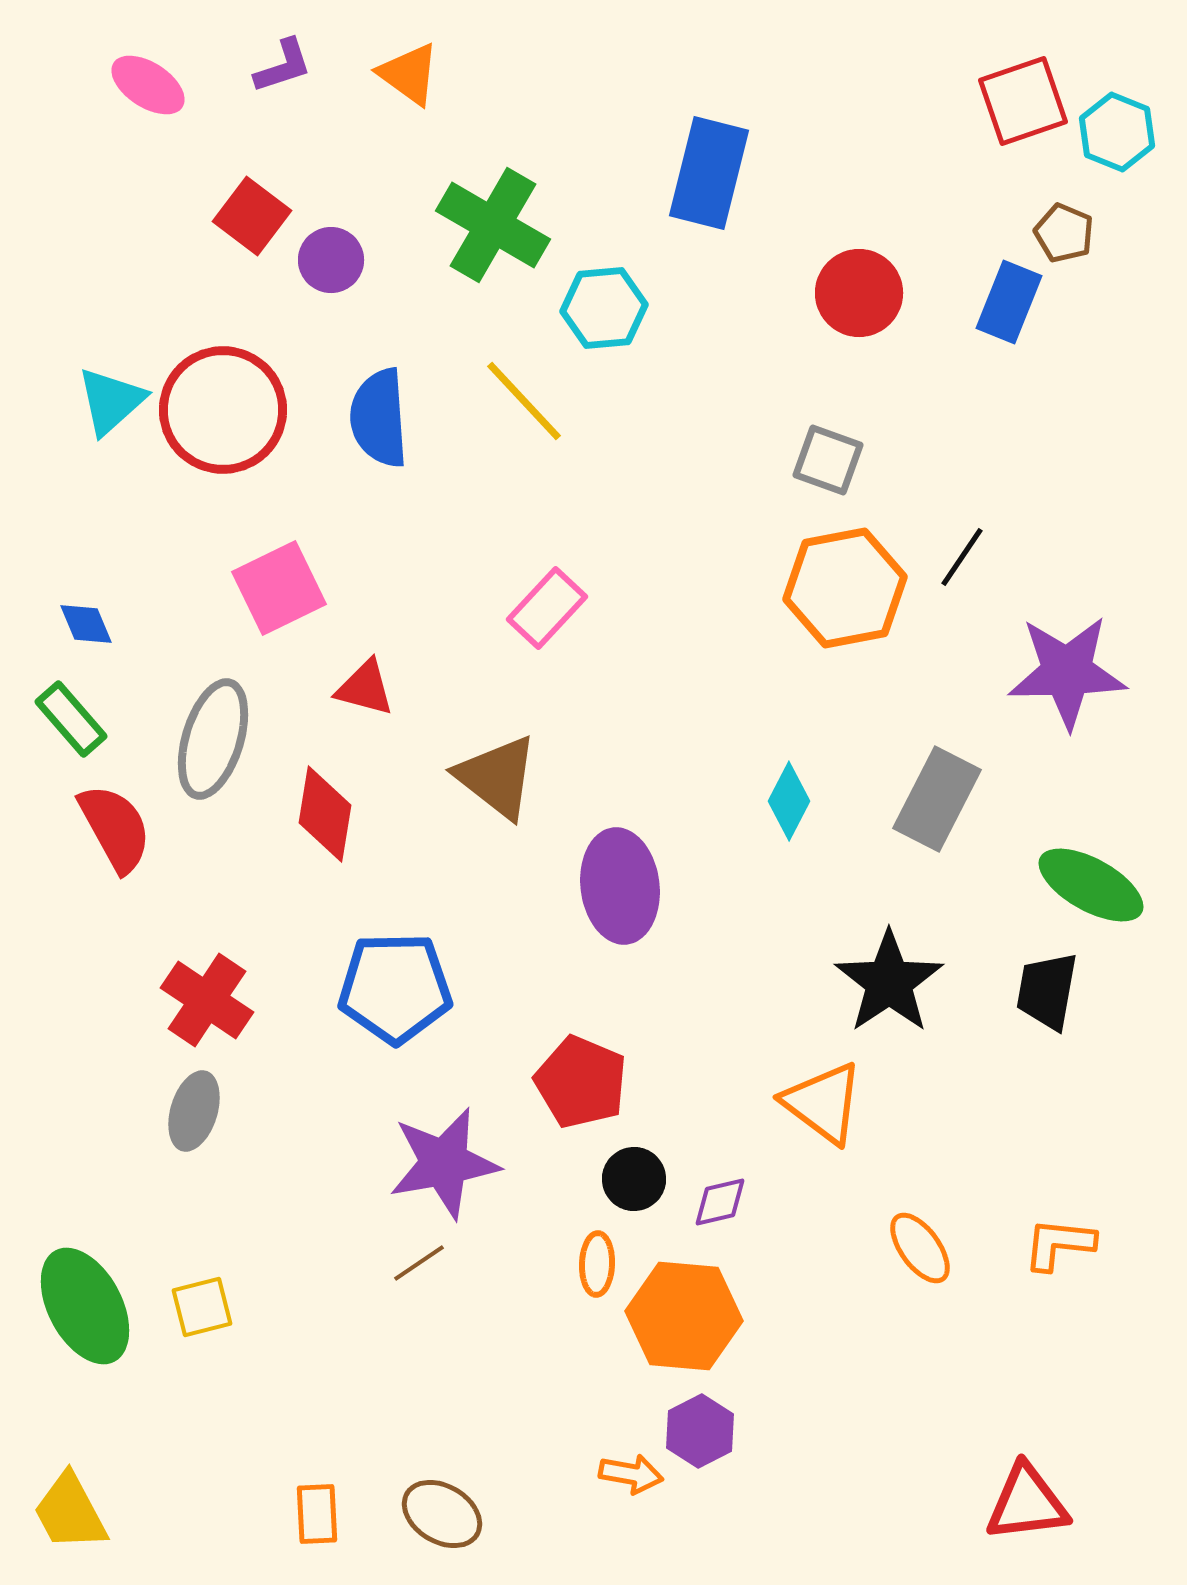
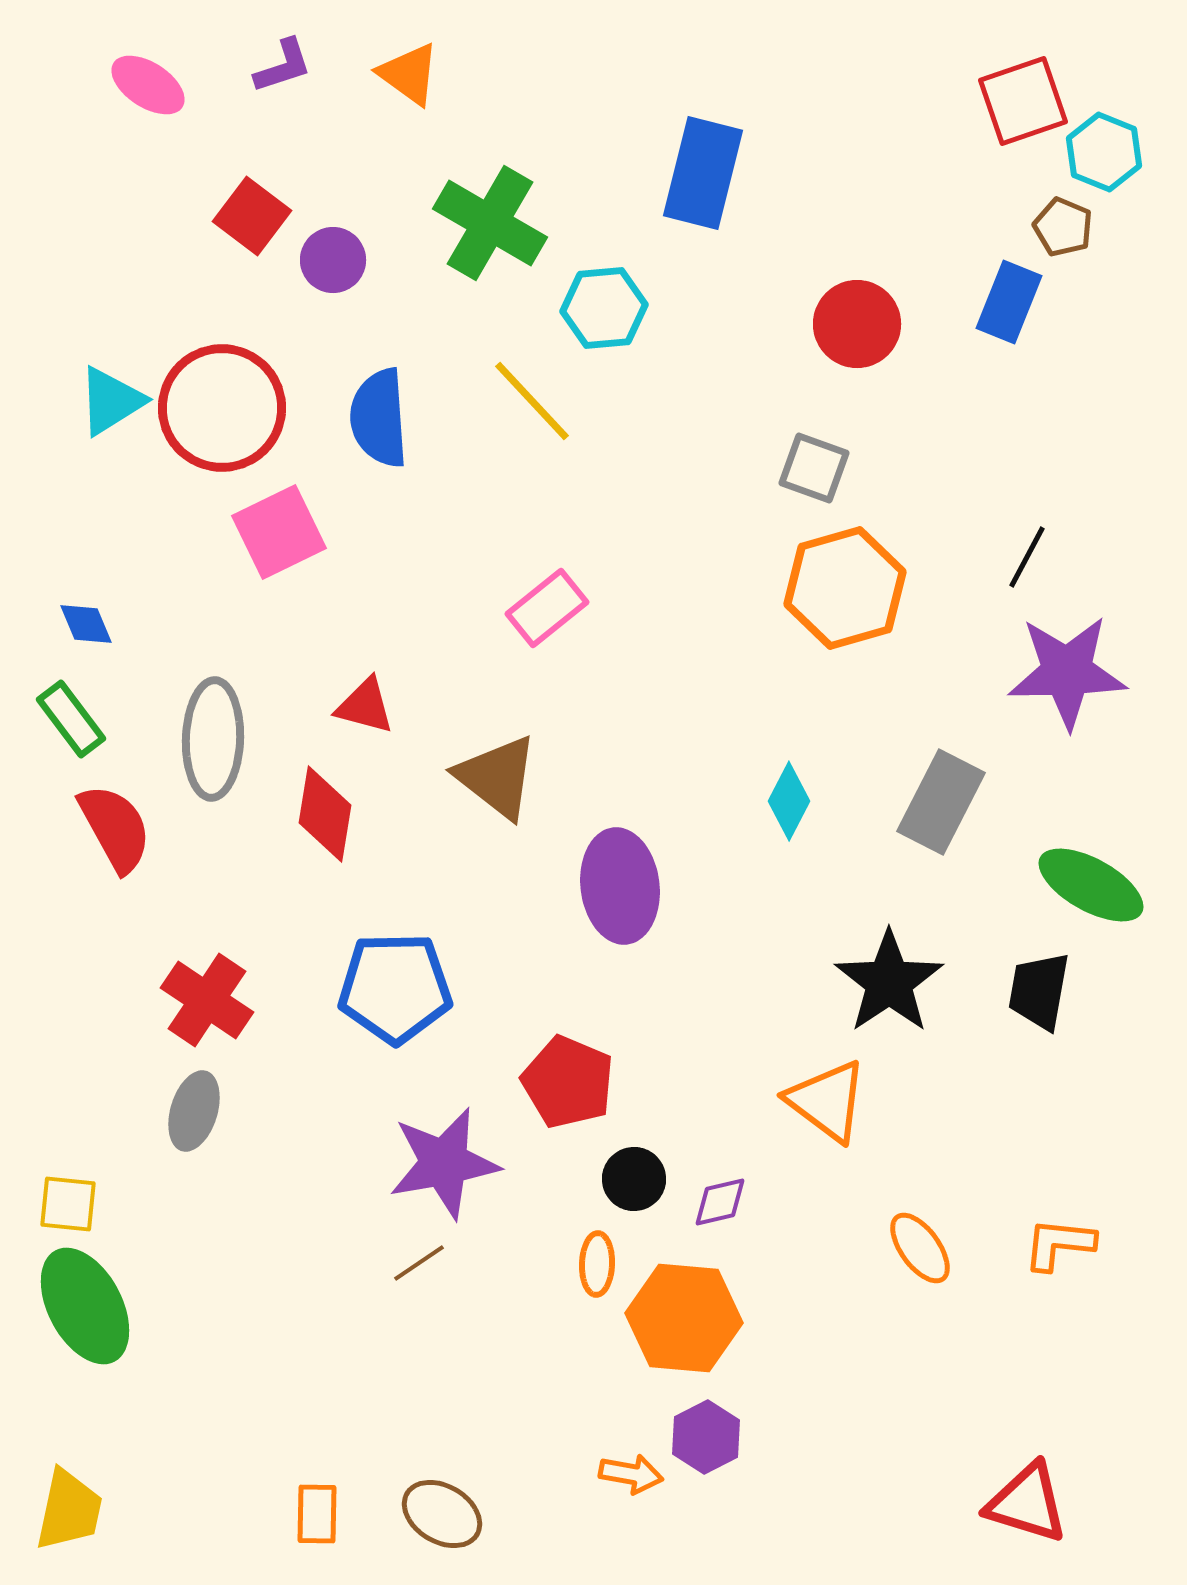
cyan hexagon at (1117, 132): moved 13 px left, 20 px down
blue rectangle at (709, 173): moved 6 px left
green cross at (493, 225): moved 3 px left, 2 px up
brown pentagon at (1064, 233): moved 1 px left, 6 px up
purple circle at (331, 260): moved 2 px right
red circle at (859, 293): moved 2 px left, 31 px down
cyan triangle at (111, 401): rotated 10 degrees clockwise
yellow line at (524, 401): moved 8 px right
red circle at (223, 410): moved 1 px left, 2 px up
gray square at (828, 460): moved 14 px left, 8 px down
black line at (962, 557): moved 65 px right; rotated 6 degrees counterclockwise
pink square at (279, 588): moved 56 px up
orange hexagon at (845, 588): rotated 5 degrees counterclockwise
pink rectangle at (547, 608): rotated 8 degrees clockwise
red triangle at (365, 688): moved 18 px down
green rectangle at (71, 719): rotated 4 degrees clockwise
gray ellipse at (213, 739): rotated 15 degrees counterclockwise
gray rectangle at (937, 799): moved 4 px right, 3 px down
black trapezoid at (1047, 991): moved 8 px left
red pentagon at (581, 1082): moved 13 px left
orange triangle at (823, 1103): moved 4 px right, 2 px up
yellow square at (202, 1307): moved 134 px left, 103 px up; rotated 20 degrees clockwise
orange hexagon at (684, 1316): moved 2 px down
purple hexagon at (700, 1431): moved 6 px right, 6 px down
red triangle at (1027, 1503): rotated 24 degrees clockwise
yellow trapezoid at (70, 1512): moved 1 px left, 2 px up; rotated 140 degrees counterclockwise
orange rectangle at (317, 1514): rotated 4 degrees clockwise
